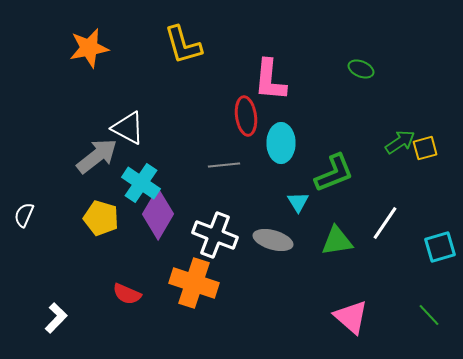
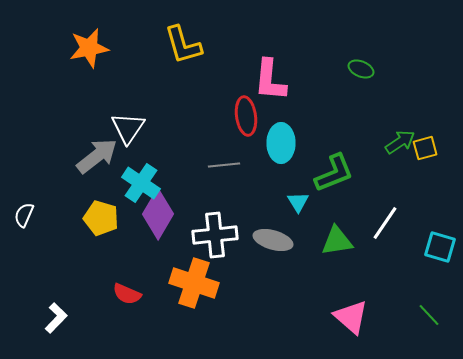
white triangle: rotated 36 degrees clockwise
white cross: rotated 27 degrees counterclockwise
cyan square: rotated 32 degrees clockwise
